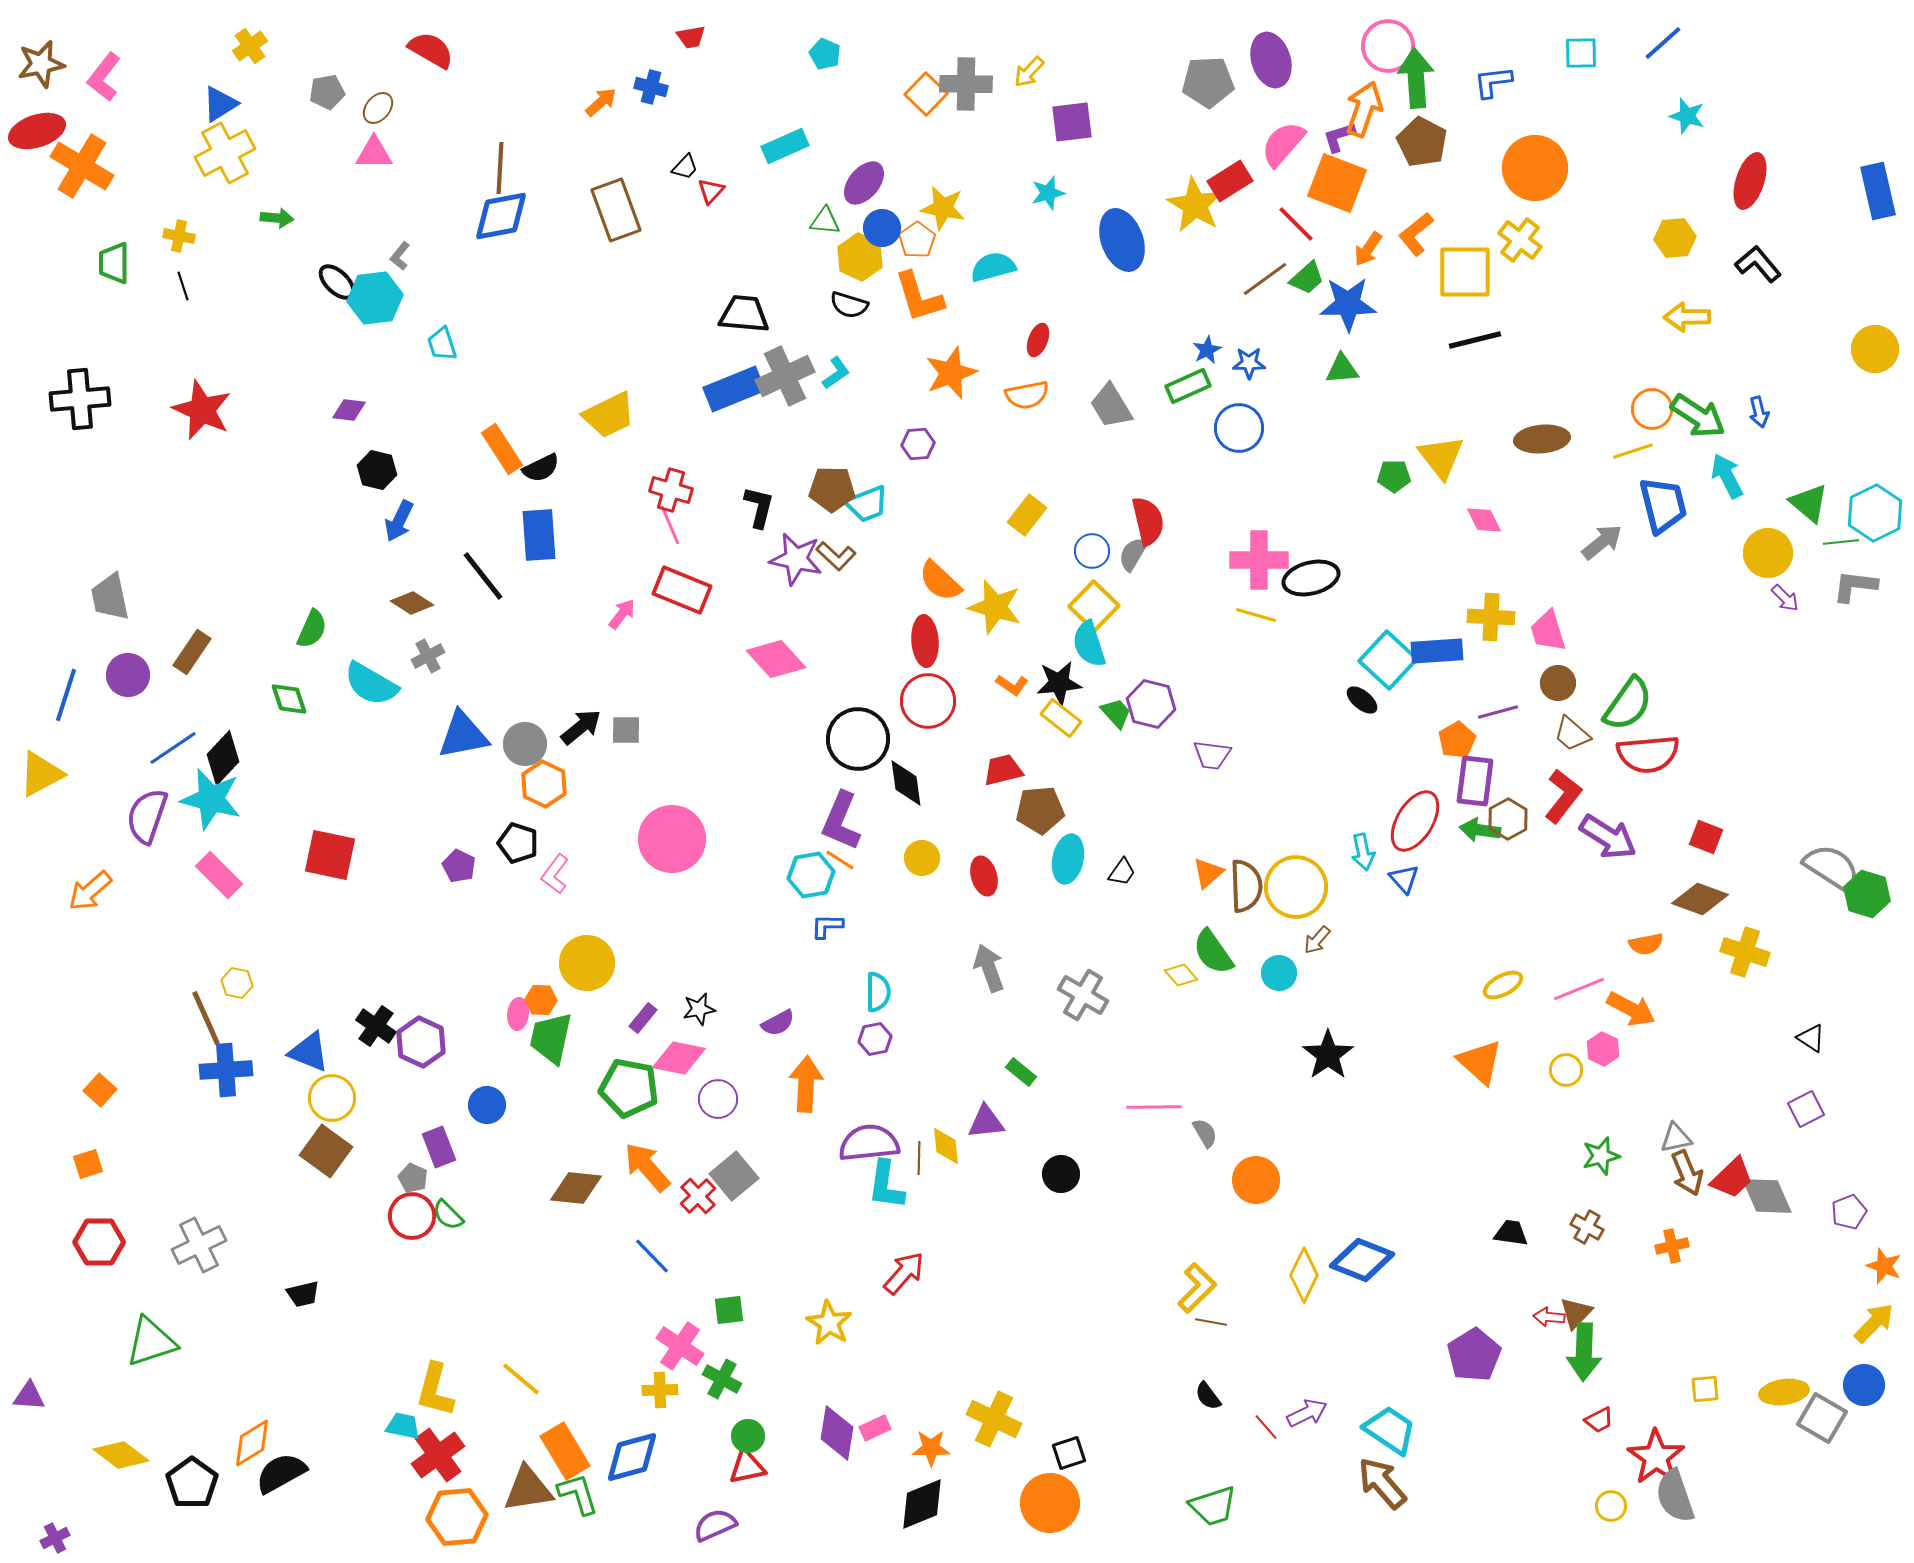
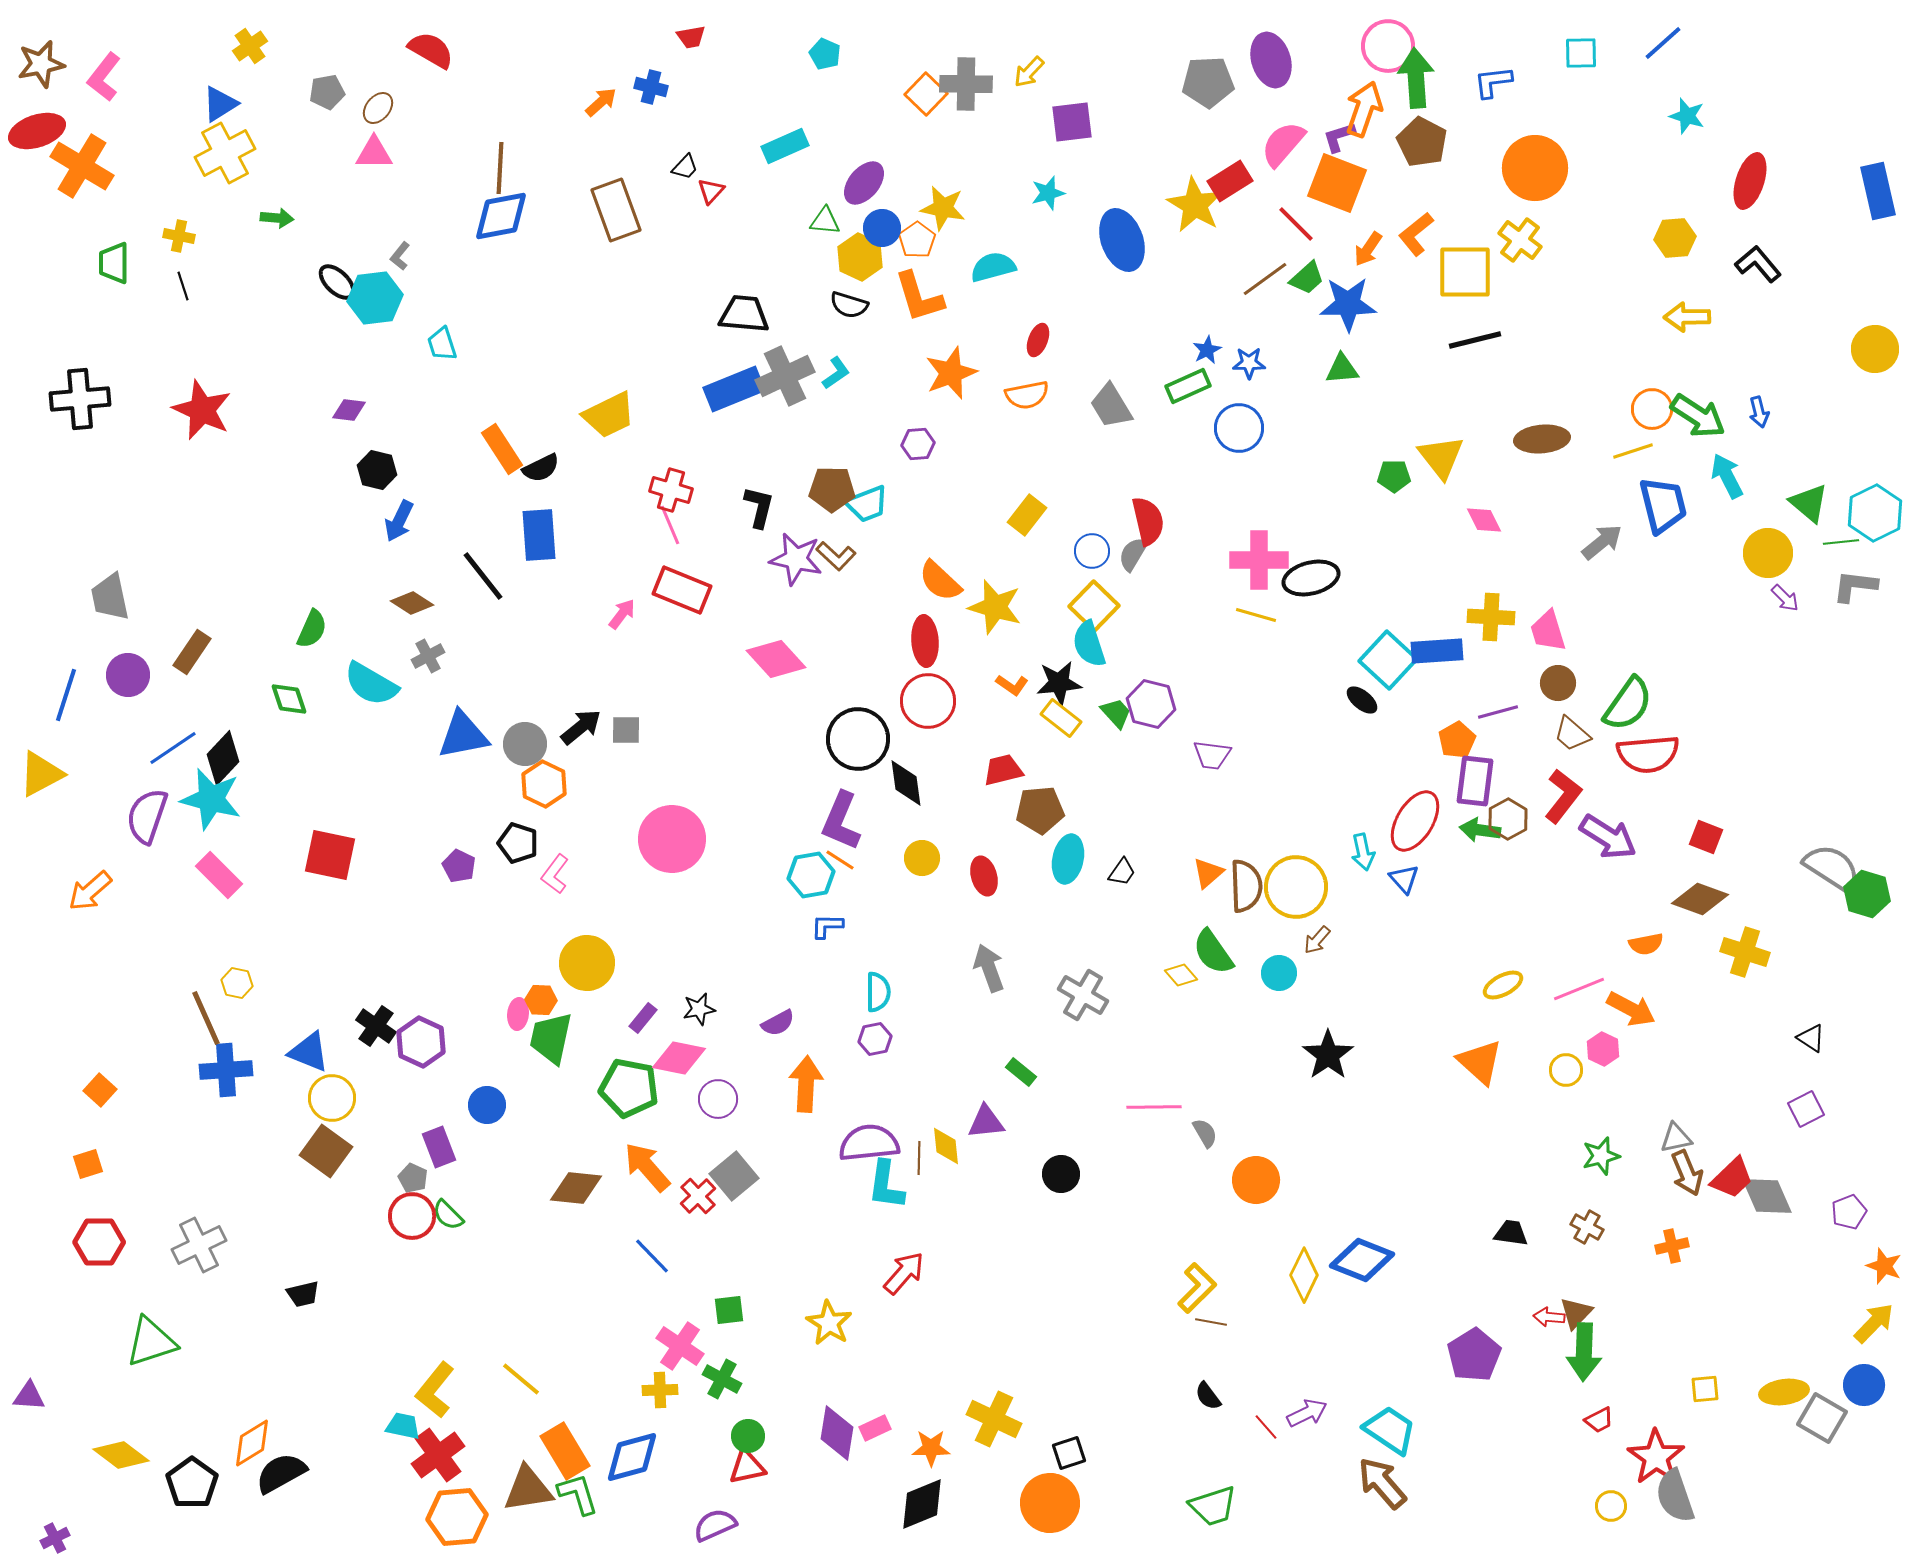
yellow L-shape at (435, 1390): rotated 24 degrees clockwise
